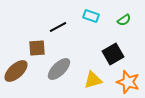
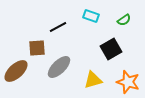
black square: moved 2 px left, 5 px up
gray ellipse: moved 2 px up
